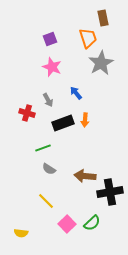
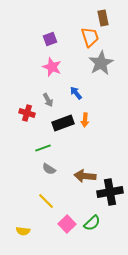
orange trapezoid: moved 2 px right, 1 px up
yellow semicircle: moved 2 px right, 2 px up
